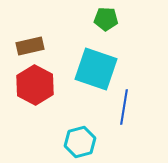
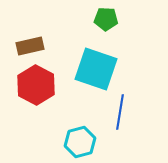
red hexagon: moved 1 px right
blue line: moved 4 px left, 5 px down
